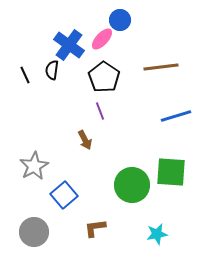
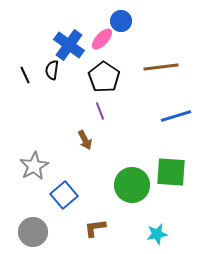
blue circle: moved 1 px right, 1 px down
gray circle: moved 1 px left
